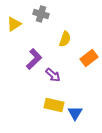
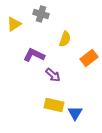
purple L-shape: moved 4 px up; rotated 110 degrees counterclockwise
